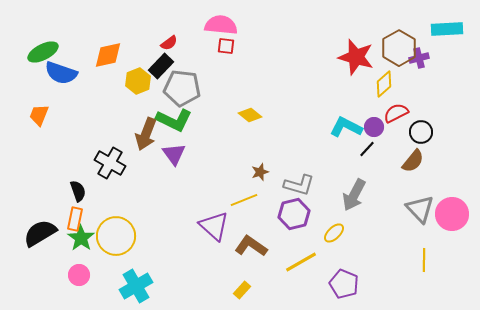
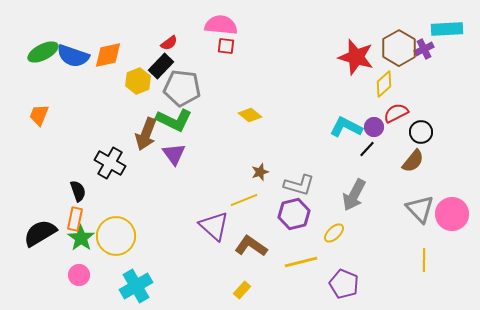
purple cross at (419, 58): moved 5 px right, 9 px up; rotated 12 degrees counterclockwise
blue semicircle at (61, 73): moved 12 px right, 17 px up
yellow line at (301, 262): rotated 16 degrees clockwise
